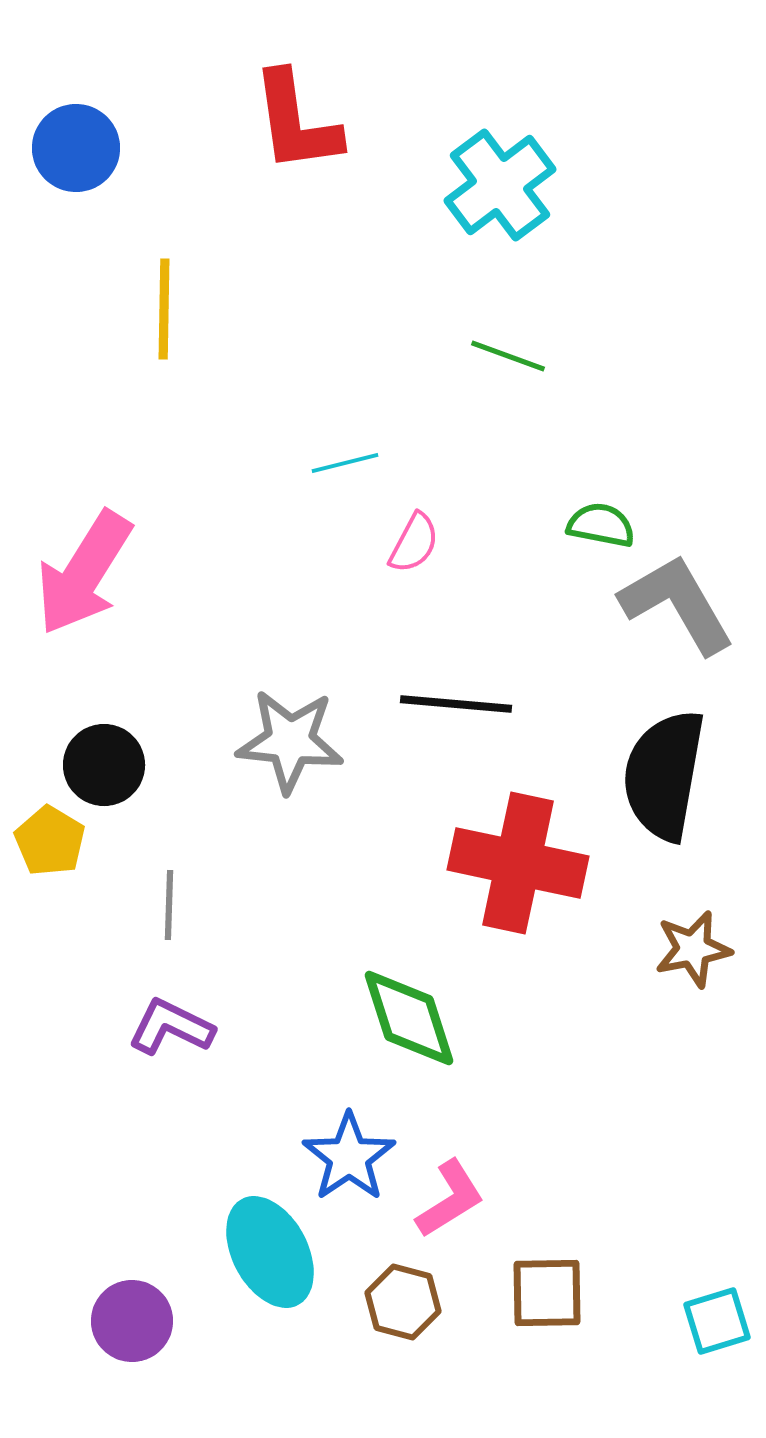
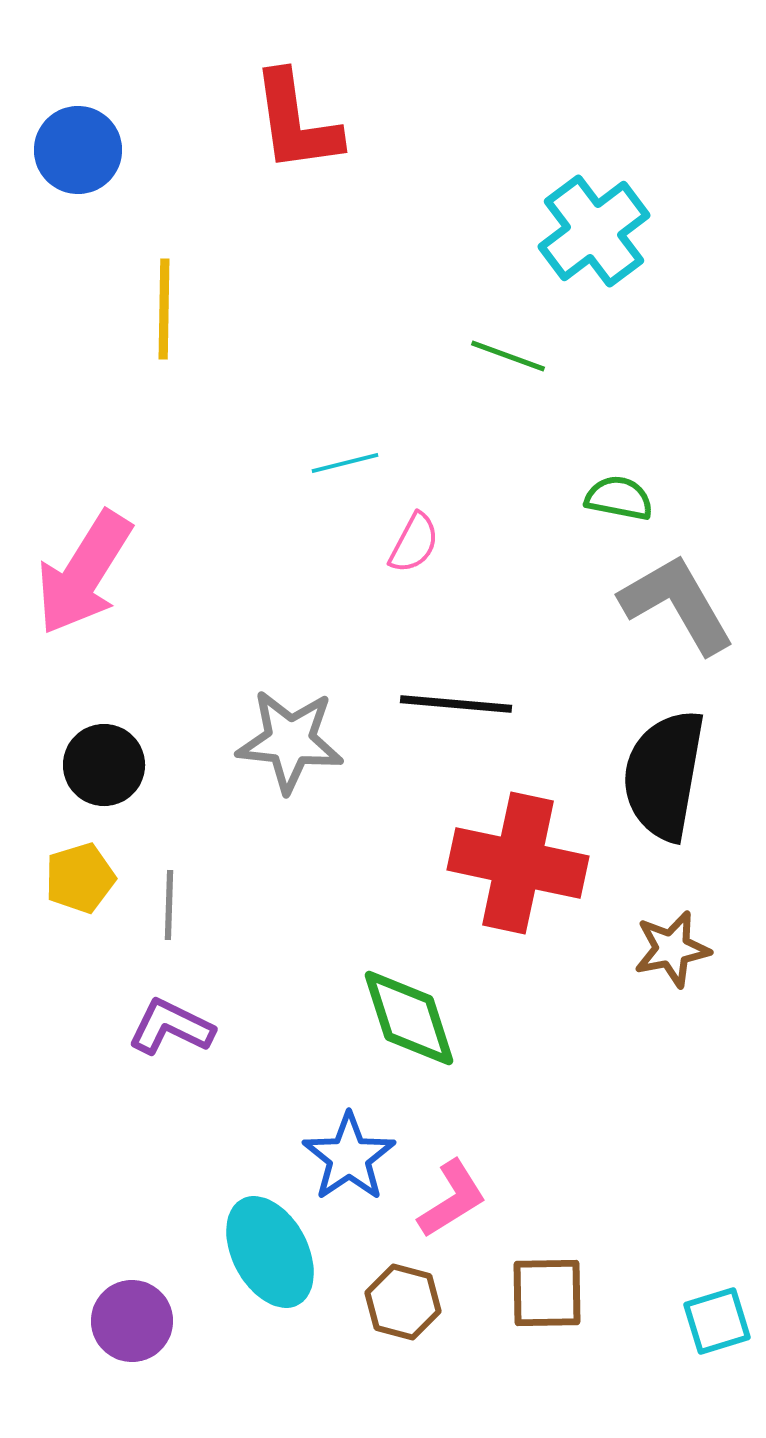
blue circle: moved 2 px right, 2 px down
cyan cross: moved 94 px right, 46 px down
green semicircle: moved 18 px right, 27 px up
yellow pentagon: moved 30 px right, 37 px down; rotated 24 degrees clockwise
brown star: moved 21 px left
pink L-shape: moved 2 px right
